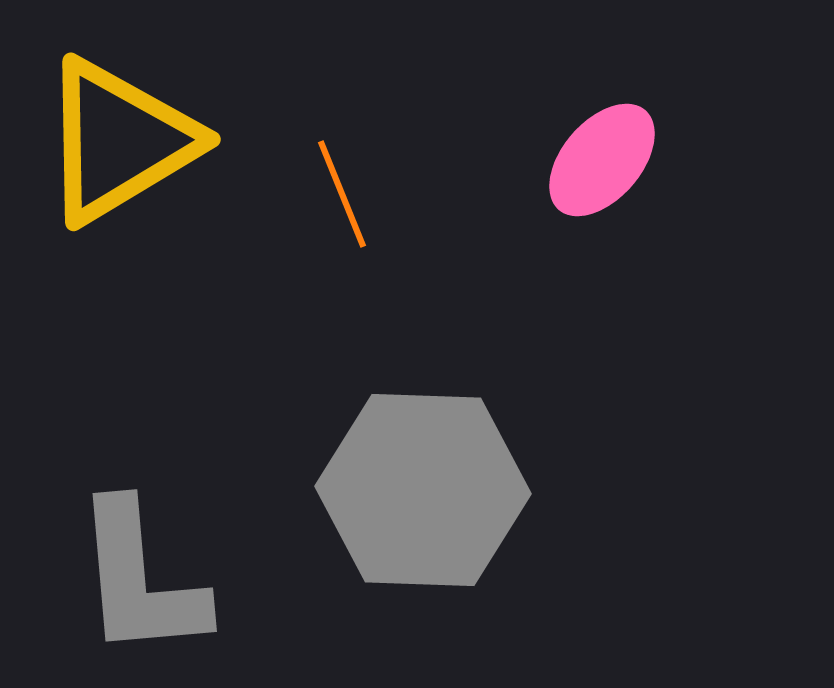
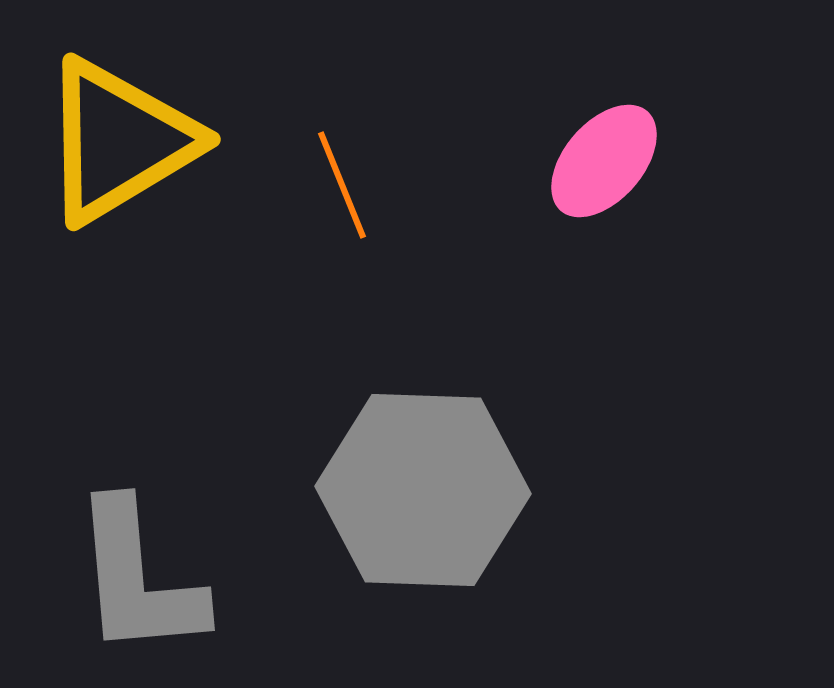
pink ellipse: moved 2 px right, 1 px down
orange line: moved 9 px up
gray L-shape: moved 2 px left, 1 px up
